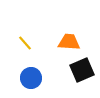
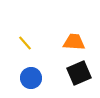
orange trapezoid: moved 5 px right
black square: moved 3 px left, 3 px down
